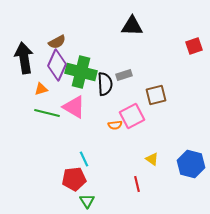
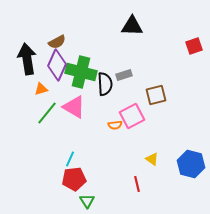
black arrow: moved 3 px right, 1 px down
green line: rotated 65 degrees counterclockwise
cyan line: moved 14 px left; rotated 49 degrees clockwise
